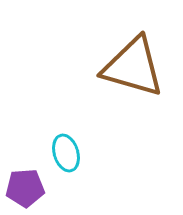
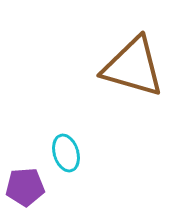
purple pentagon: moved 1 px up
